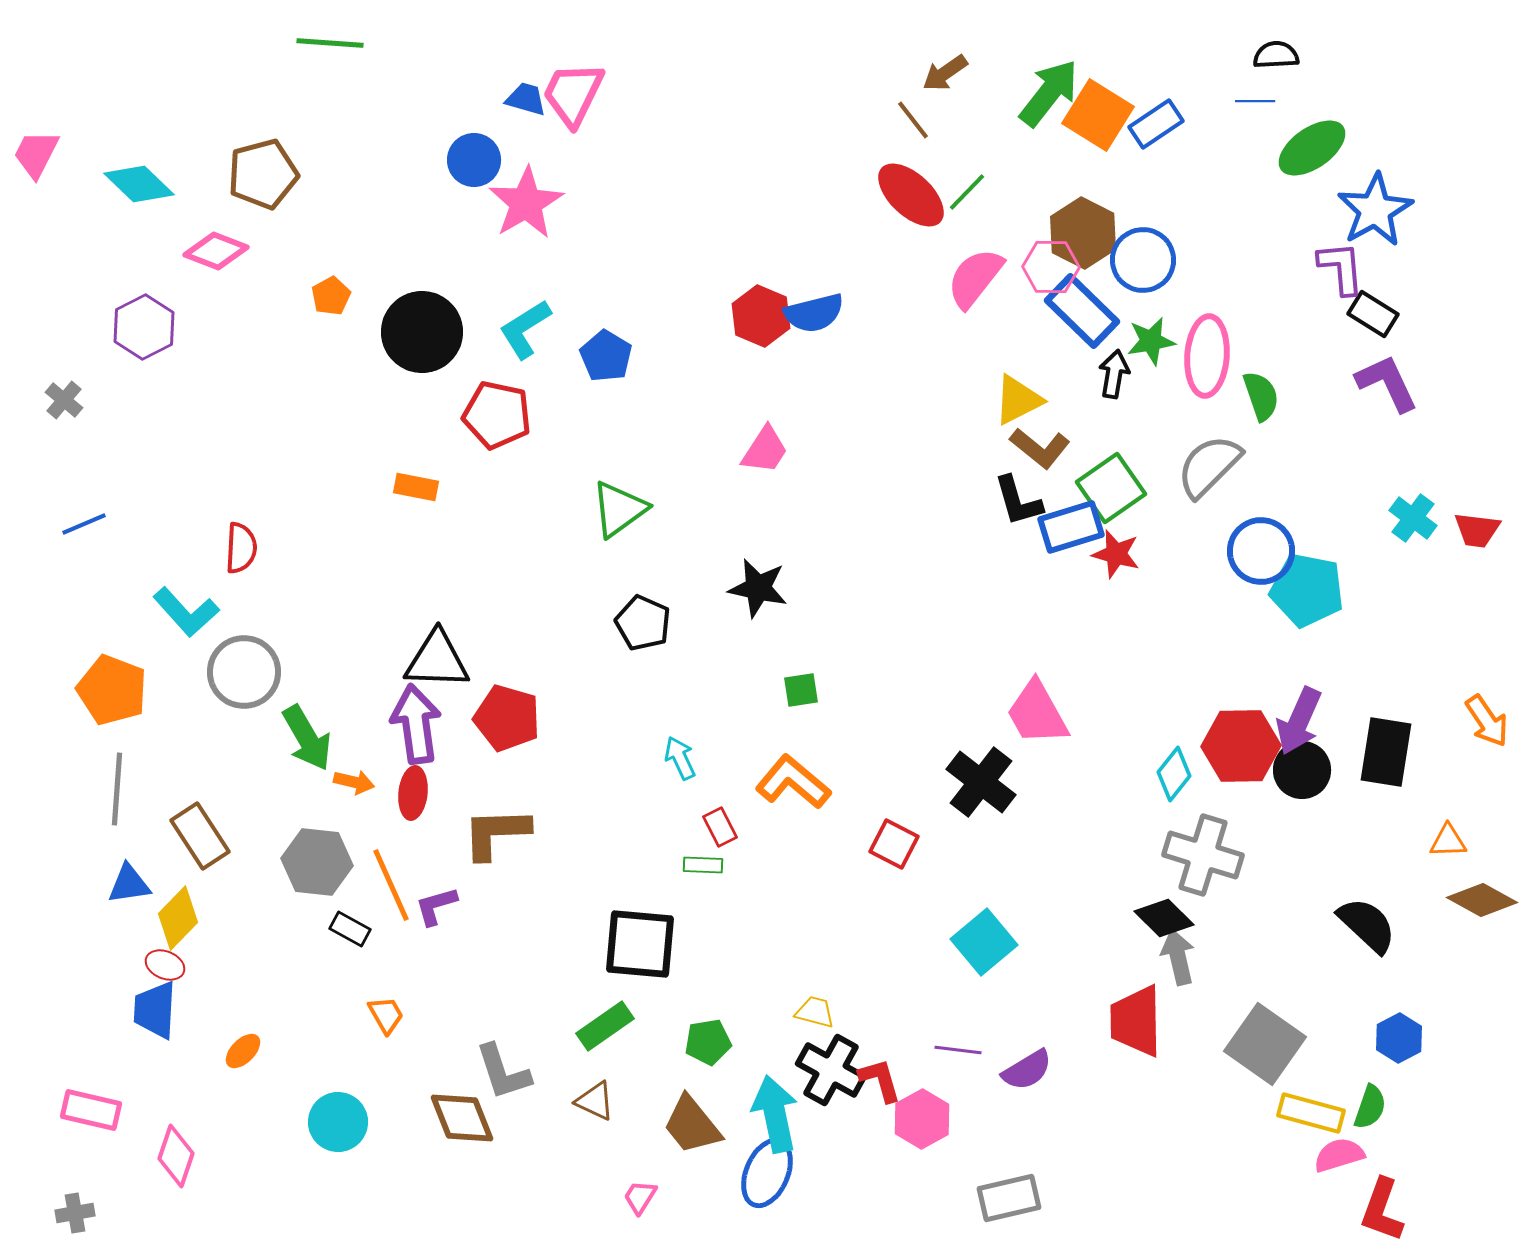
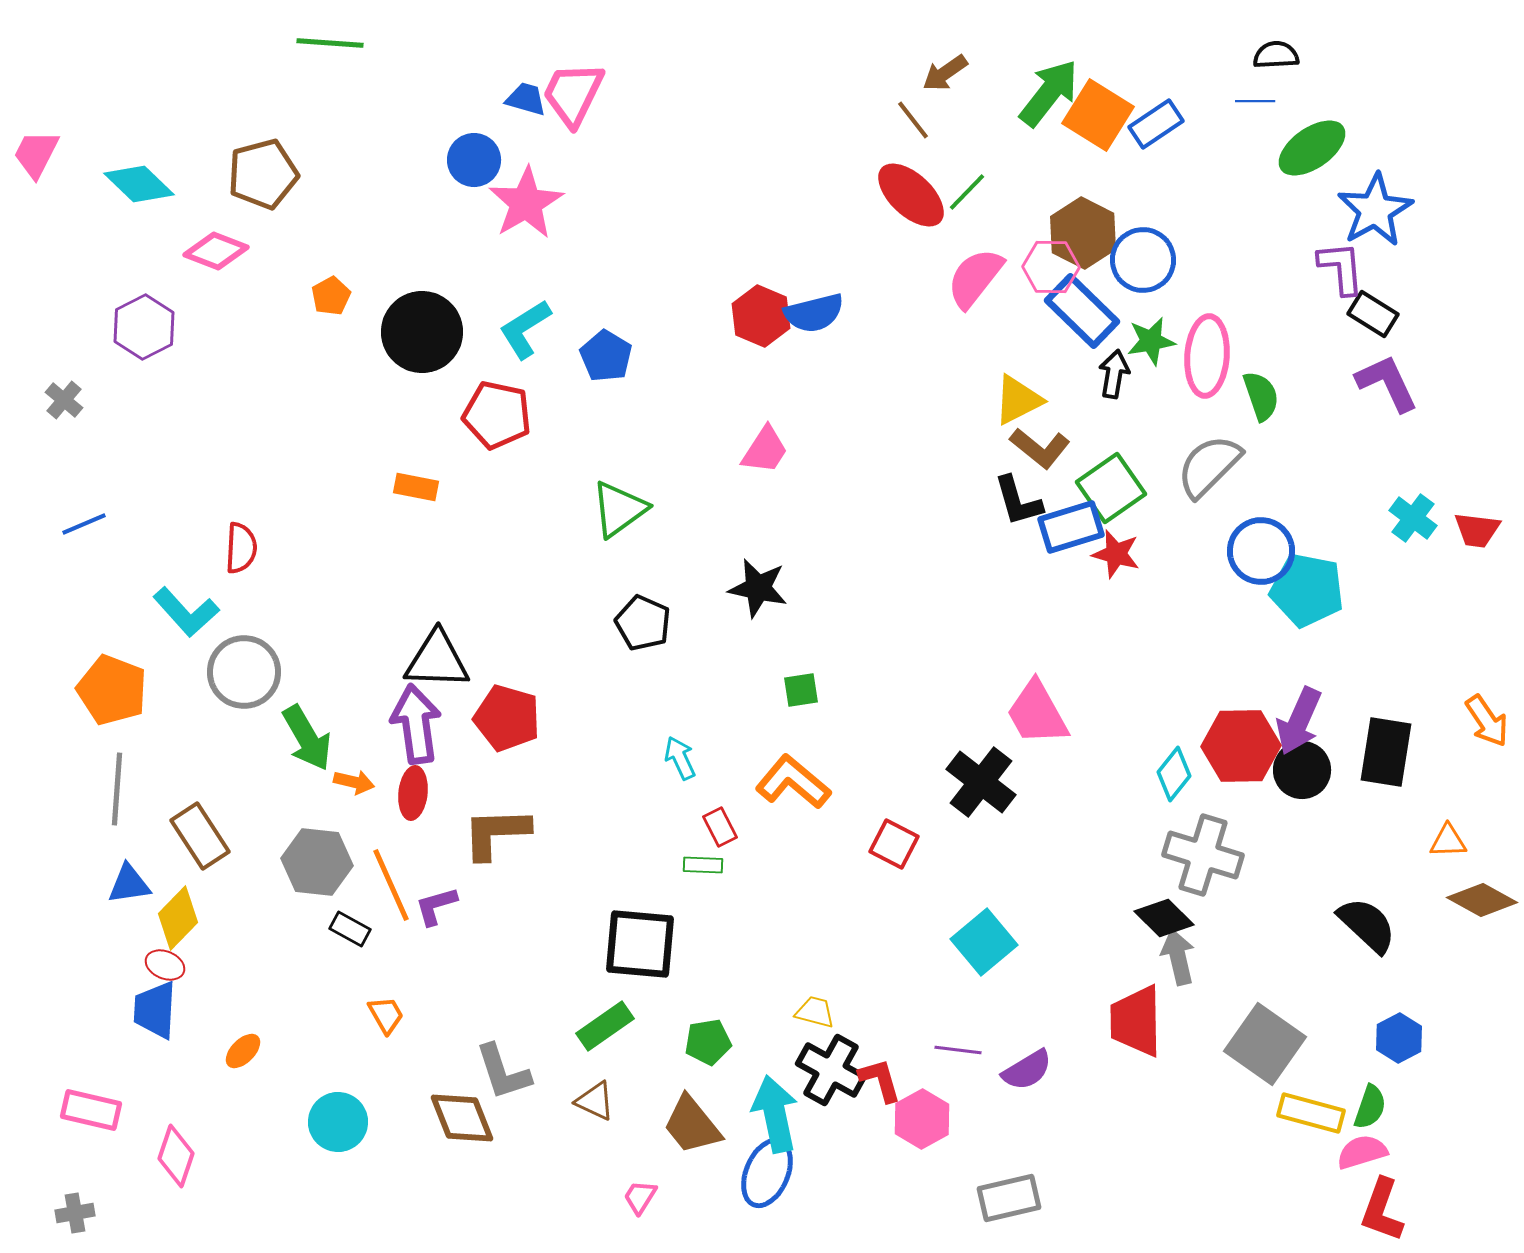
pink semicircle at (1339, 1155): moved 23 px right, 3 px up
